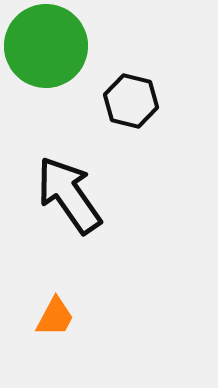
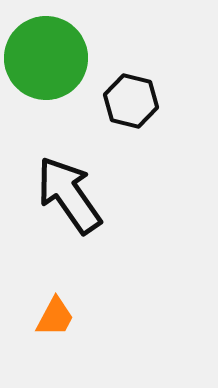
green circle: moved 12 px down
